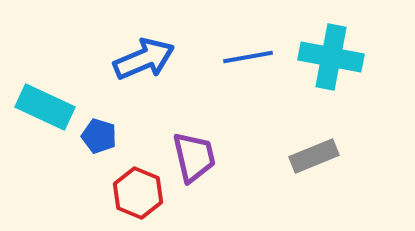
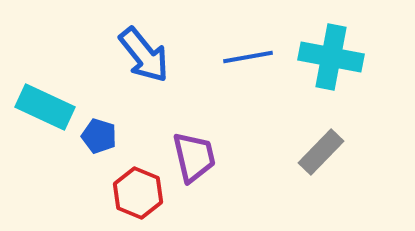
blue arrow: moved 4 px up; rotated 74 degrees clockwise
gray rectangle: moved 7 px right, 4 px up; rotated 24 degrees counterclockwise
